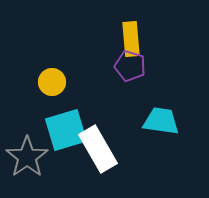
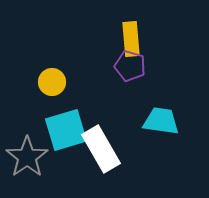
white rectangle: moved 3 px right
